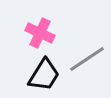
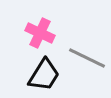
gray line: moved 1 px up; rotated 60 degrees clockwise
